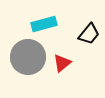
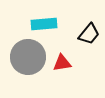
cyan rectangle: rotated 10 degrees clockwise
red triangle: rotated 30 degrees clockwise
